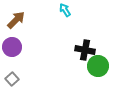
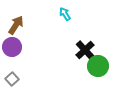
cyan arrow: moved 4 px down
brown arrow: moved 5 px down; rotated 12 degrees counterclockwise
black cross: rotated 36 degrees clockwise
